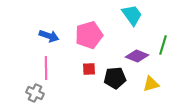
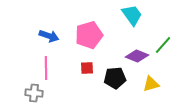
green line: rotated 24 degrees clockwise
red square: moved 2 px left, 1 px up
gray cross: moved 1 px left; rotated 18 degrees counterclockwise
